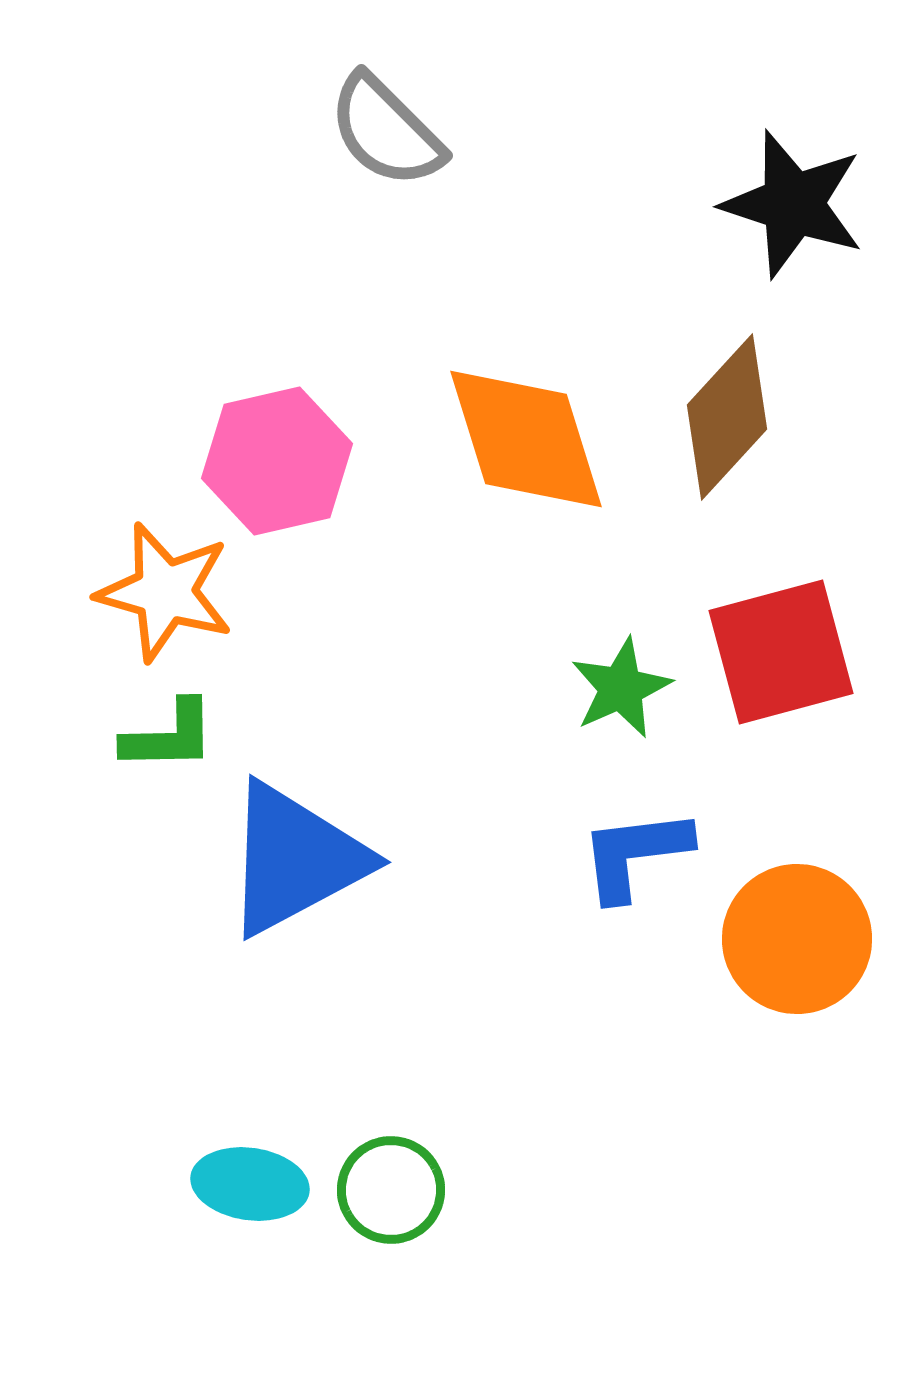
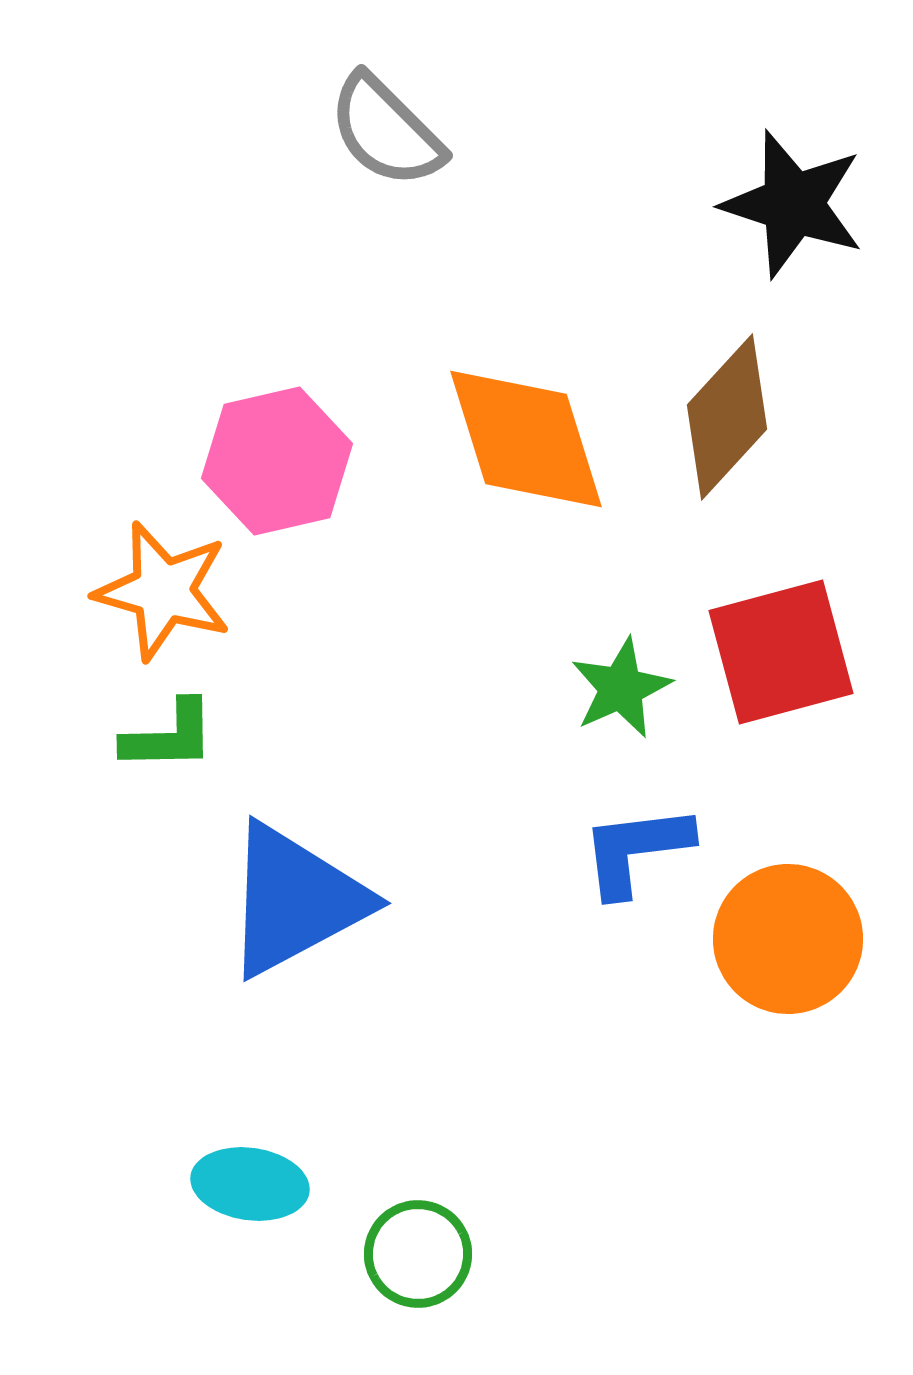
orange star: moved 2 px left, 1 px up
blue L-shape: moved 1 px right, 4 px up
blue triangle: moved 41 px down
orange circle: moved 9 px left
green circle: moved 27 px right, 64 px down
